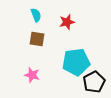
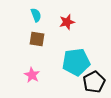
pink star: rotated 14 degrees clockwise
